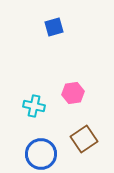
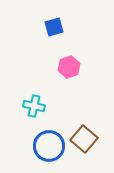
pink hexagon: moved 4 px left, 26 px up; rotated 10 degrees counterclockwise
brown square: rotated 16 degrees counterclockwise
blue circle: moved 8 px right, 8 px up
